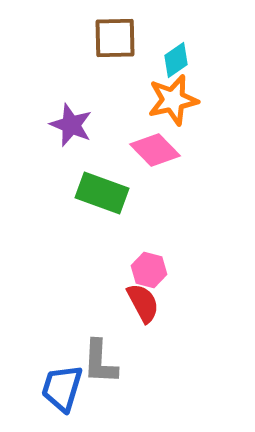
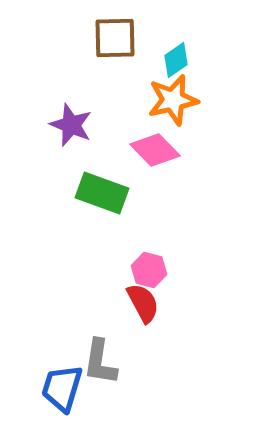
gray L-shape: rotated 6 degrees clockwise
